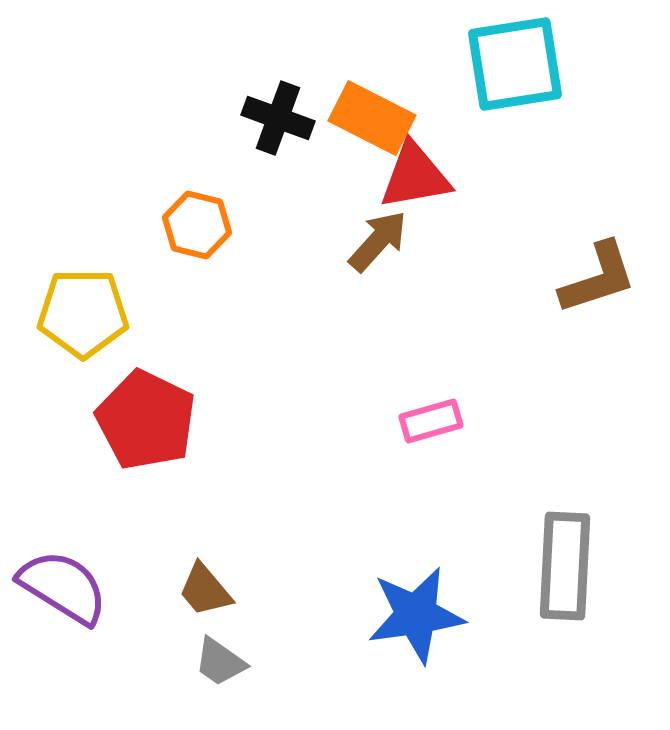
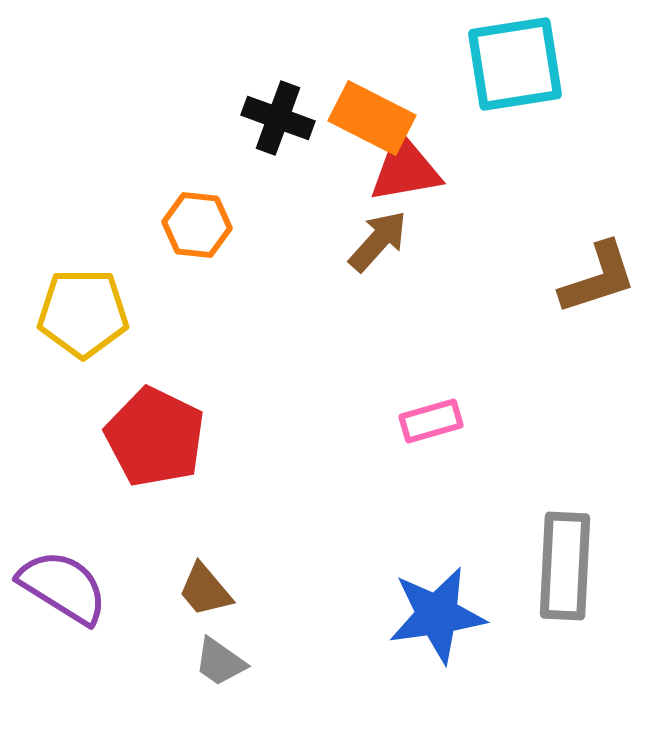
red triangle: moved 10 px left, 7 px up
orange hexagon: rotated 8 degrees counterclockwise
red pentagon: moved 9 px right, 17 px down
blue star: moved 21 px right
